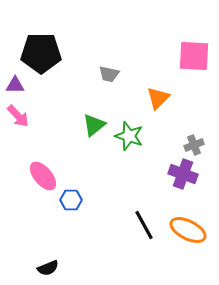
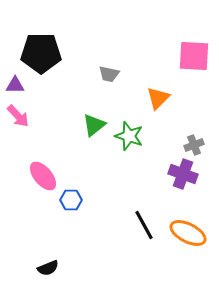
orange ellipse: moved 3 px down
